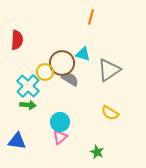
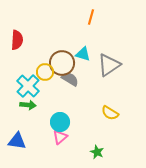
gray triangle: moved 5 px up
